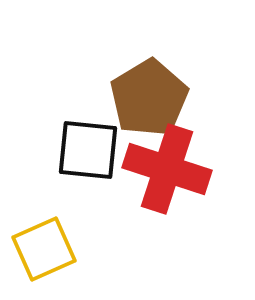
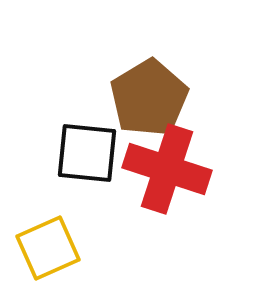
black square: moved 1 px left, 3 px down
yellow square: moved 4 px right, 1 px up
